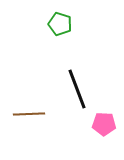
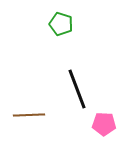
green pentagon: moved 1 px right
brown line: moved 1 px down
